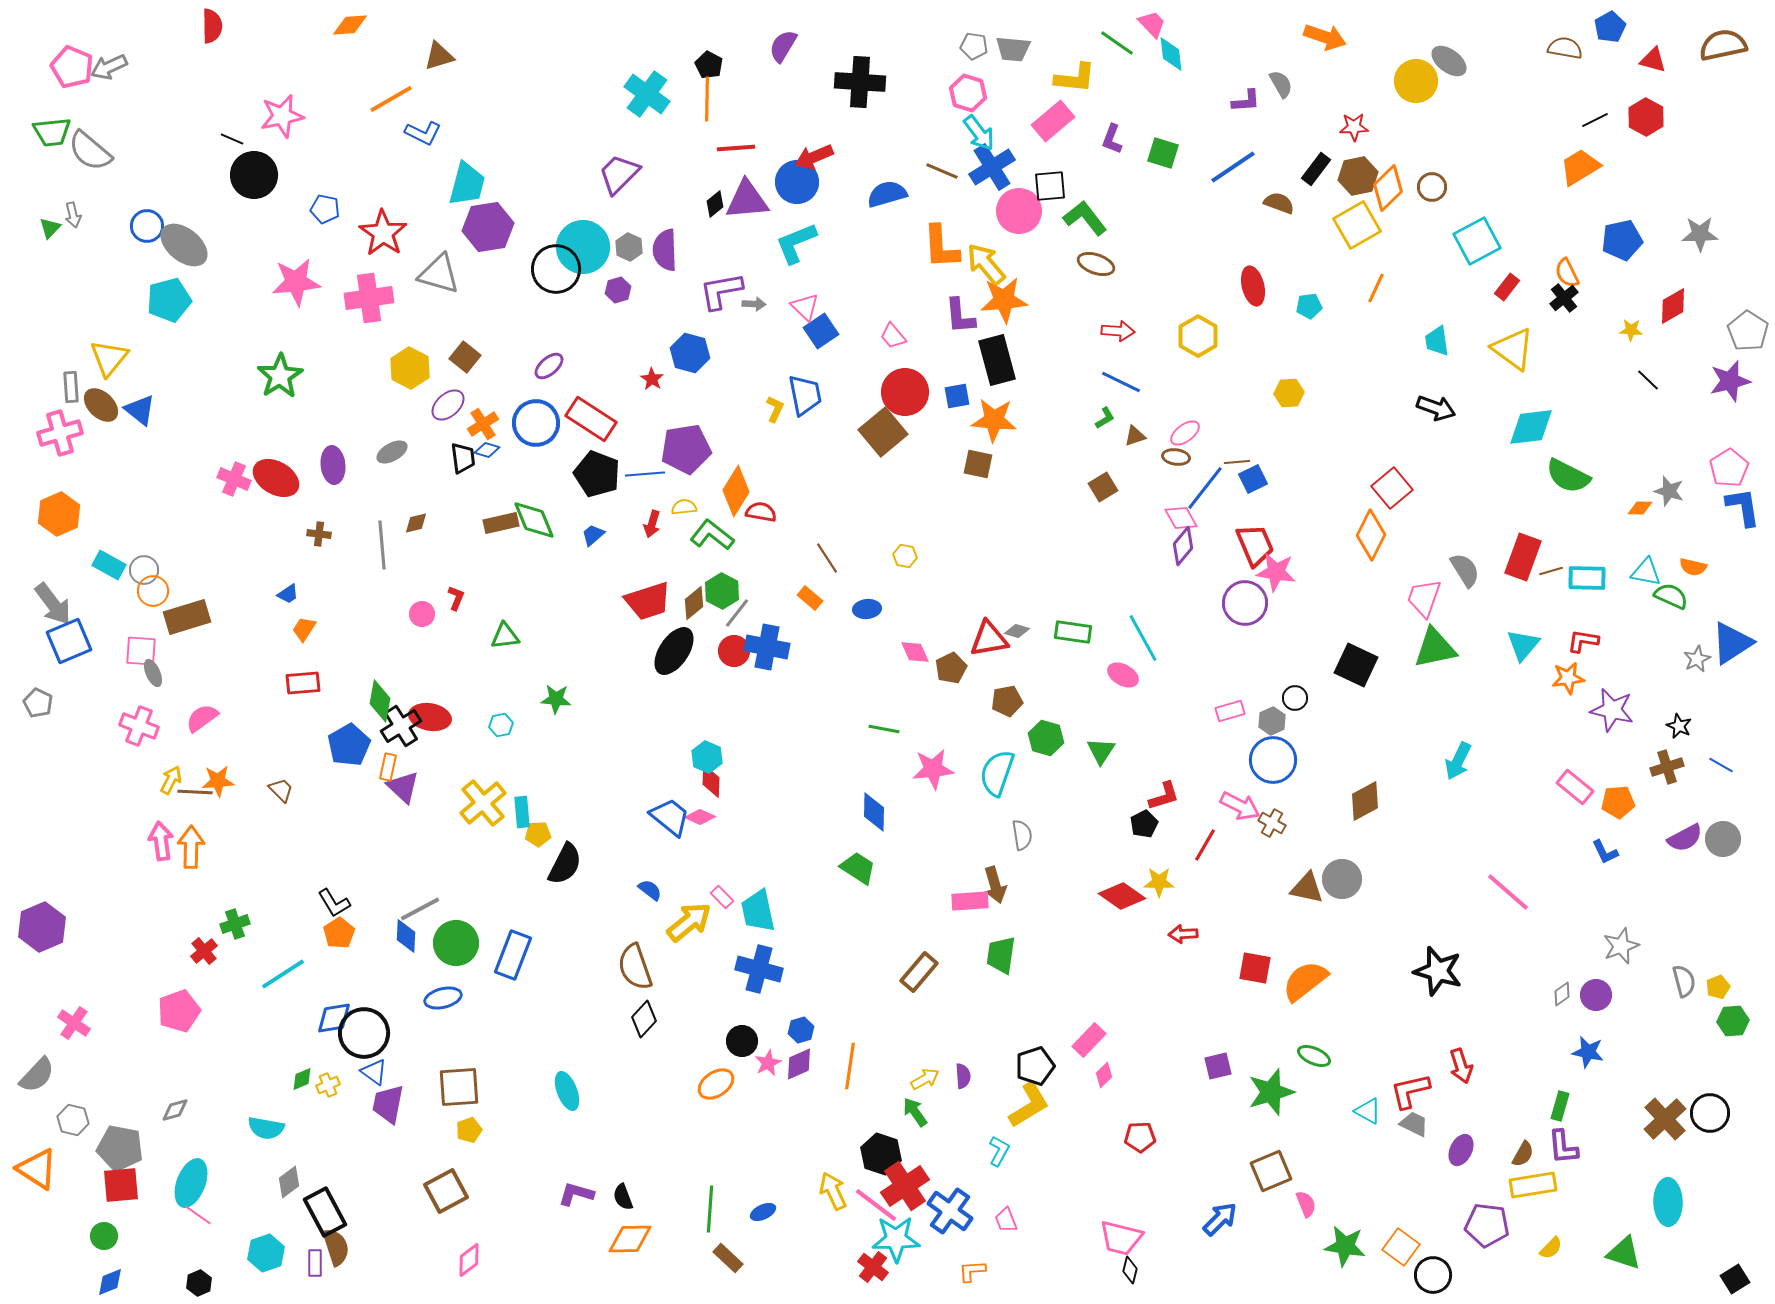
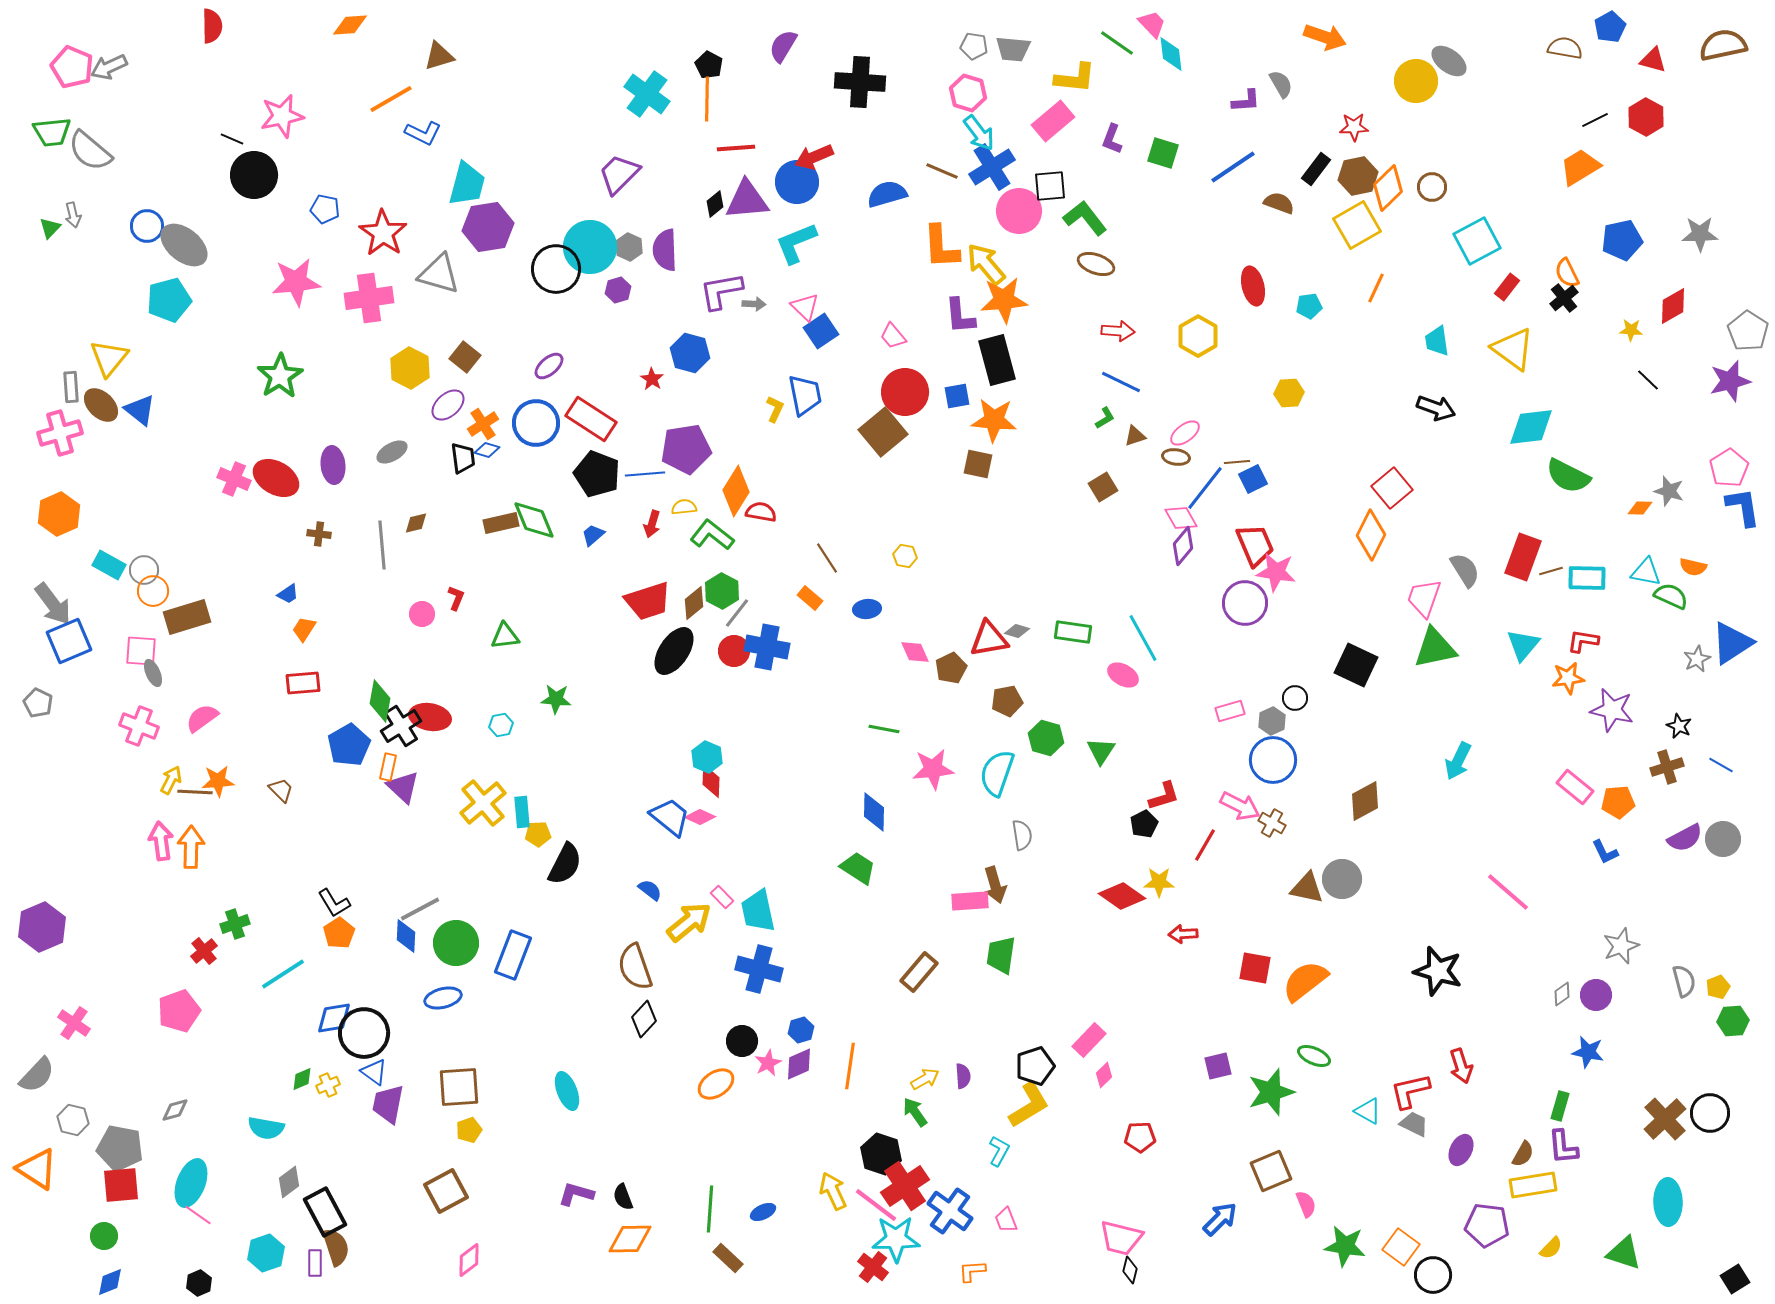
cyan circle at (583, 247): moved 7 px right
